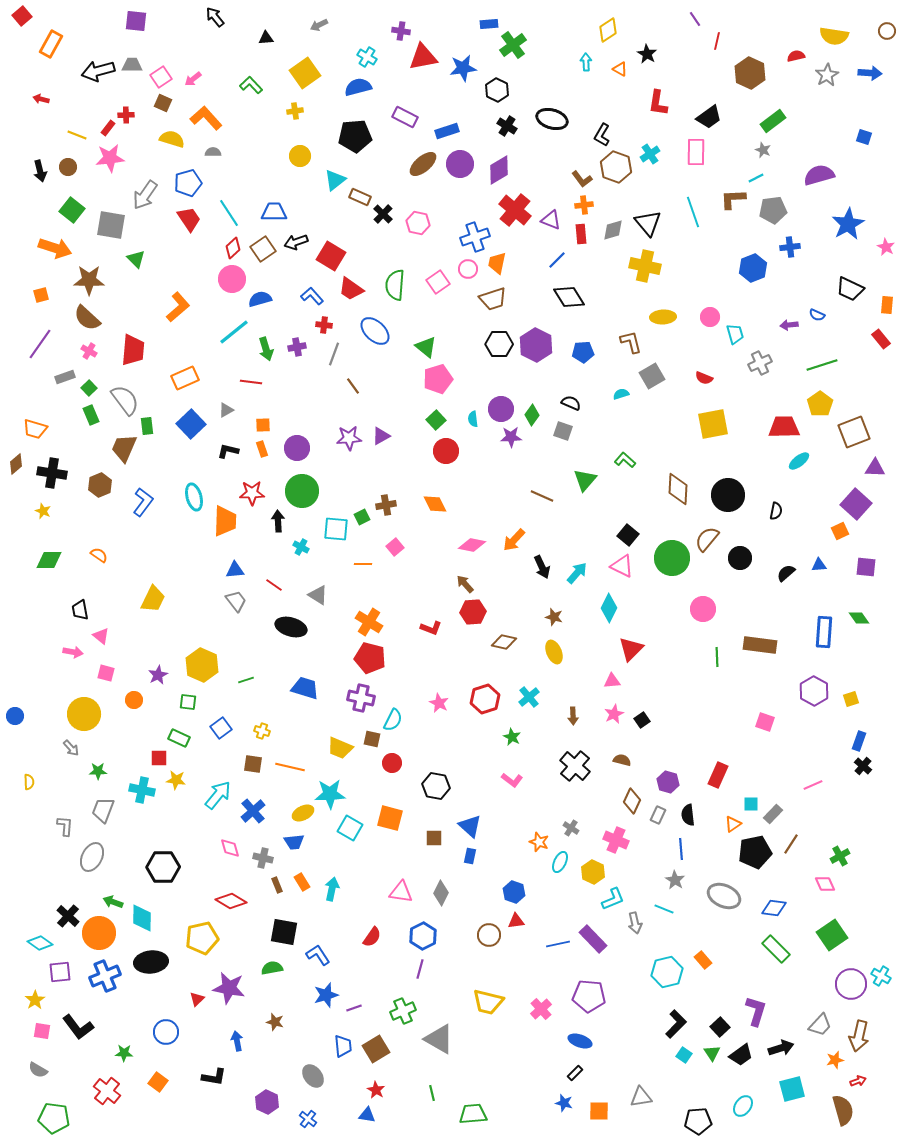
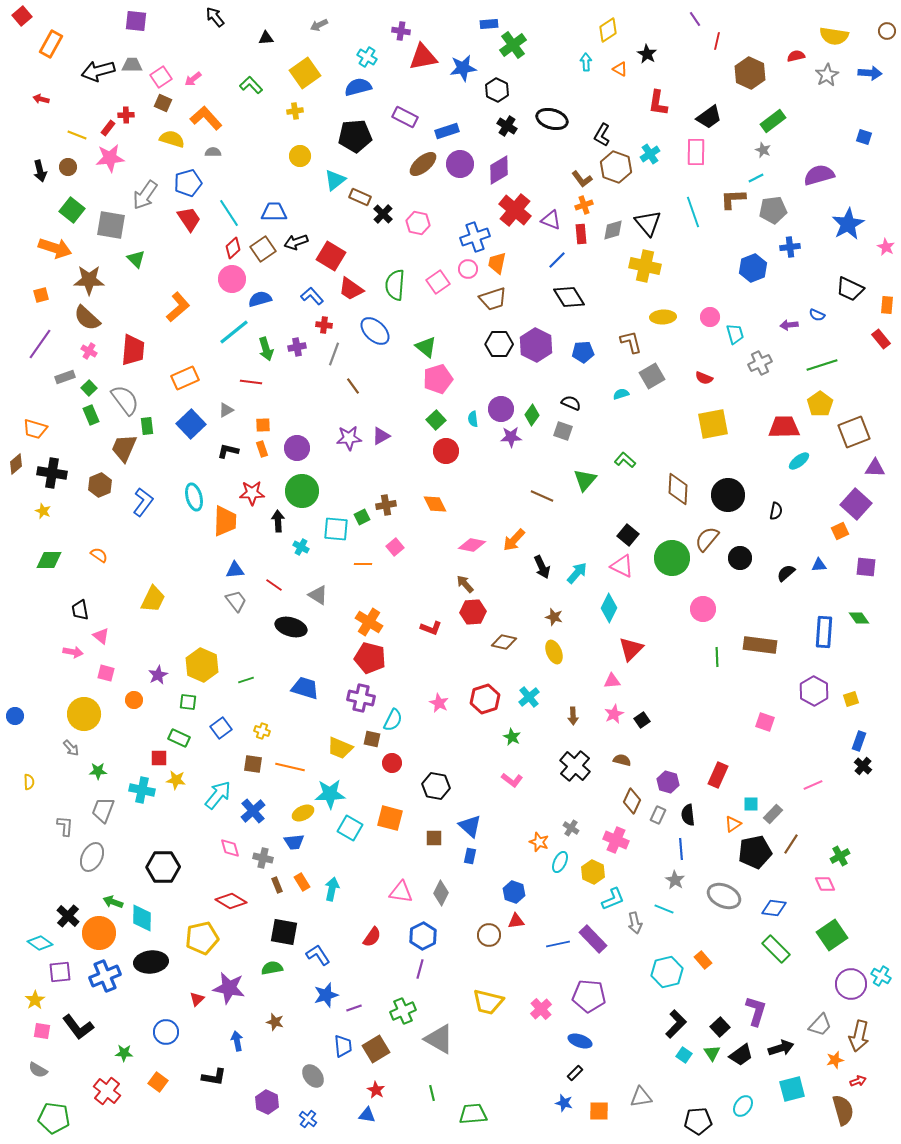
orange cross at (584, 205): rotated 12 degrees counterclockwise
